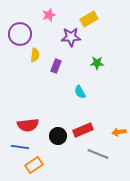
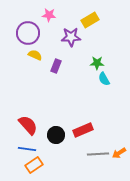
pink star: rotated 24 degrees clockwise
yellow rectangle: moved 1 px right, 1 px down
purple circle: moved 8 px right, 1 px up
yellow semicircle: rotated 72 degrees counterclockwise
cyan semicircle: moved 24 px right, 13 px up
red semicircle: rotated 125 degrees counterclockwise
orange arrow: moved 21 px down; rotated 24 degrees counterclockwise
black circle: moved 2 px left, 1 px up
blue line: moved 7 px right, 2 px down
gray line: rotated 25 degrees counterclockwise
